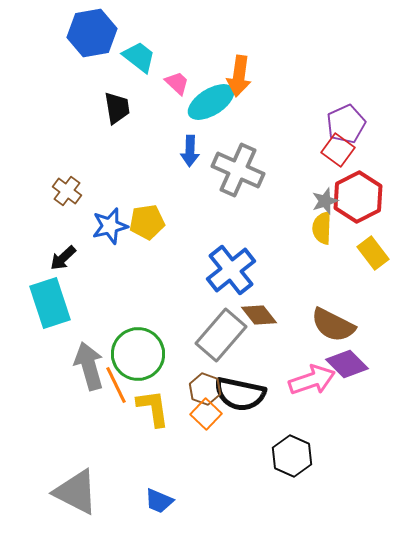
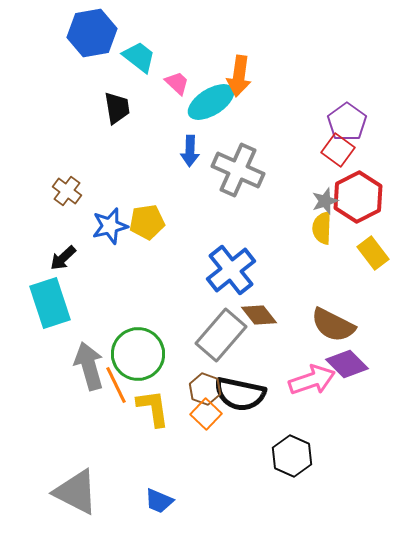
purple pentagon: moved 1 px right, 2 px up; rotated 12 degrees counterclockwise
